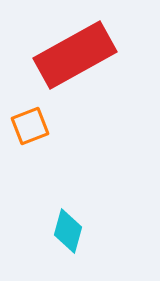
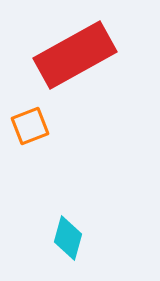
cyan diamond: moved 7 px down
